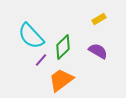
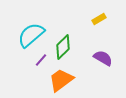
cyan semicircle: moved 1 px up; rotated 92 degrees clockwise
purple semicircle: moved 5 px right, 7 px down
